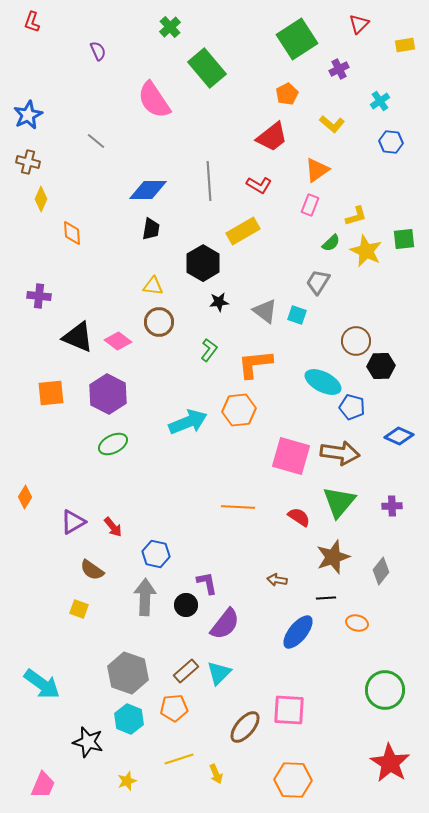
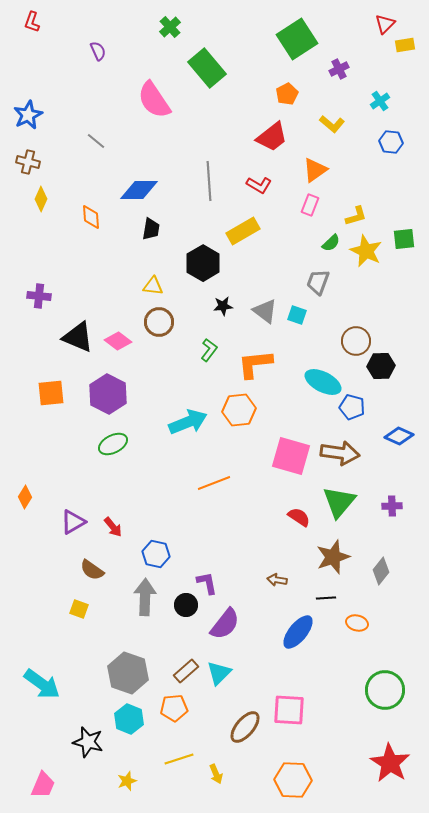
red triangle at (359, 24): moved 26 px right
orange triangle at (317, 170): moved 2 px left
blue diamond at (148, 190): moved 9 px left
orange diamond at (72, 233): moved 19 px right, 16 px up
gray trapezoid at (318, 282): rotated 12 degrees counterclockwise
black star at (219, 302): moved 4 px right, 4 px down
orange line at (238, 507): moved 24 px left, 24 px up; rotated 24 degrees counterclockwise
